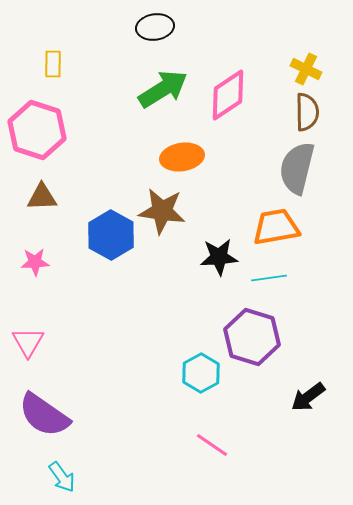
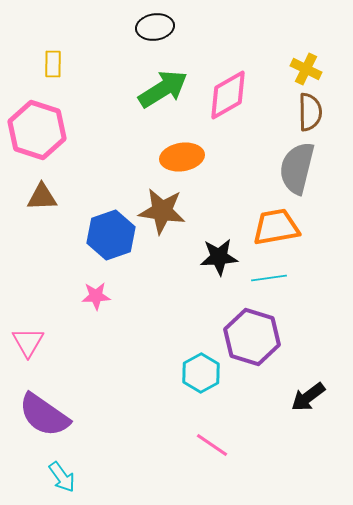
pink diamond: rotated 4 degrees clockwise
brown semicircle: moved 3 px right
blue hexagon: rotated 12 degrees clockwise
pink star: moved 61 px right, 34 px down
